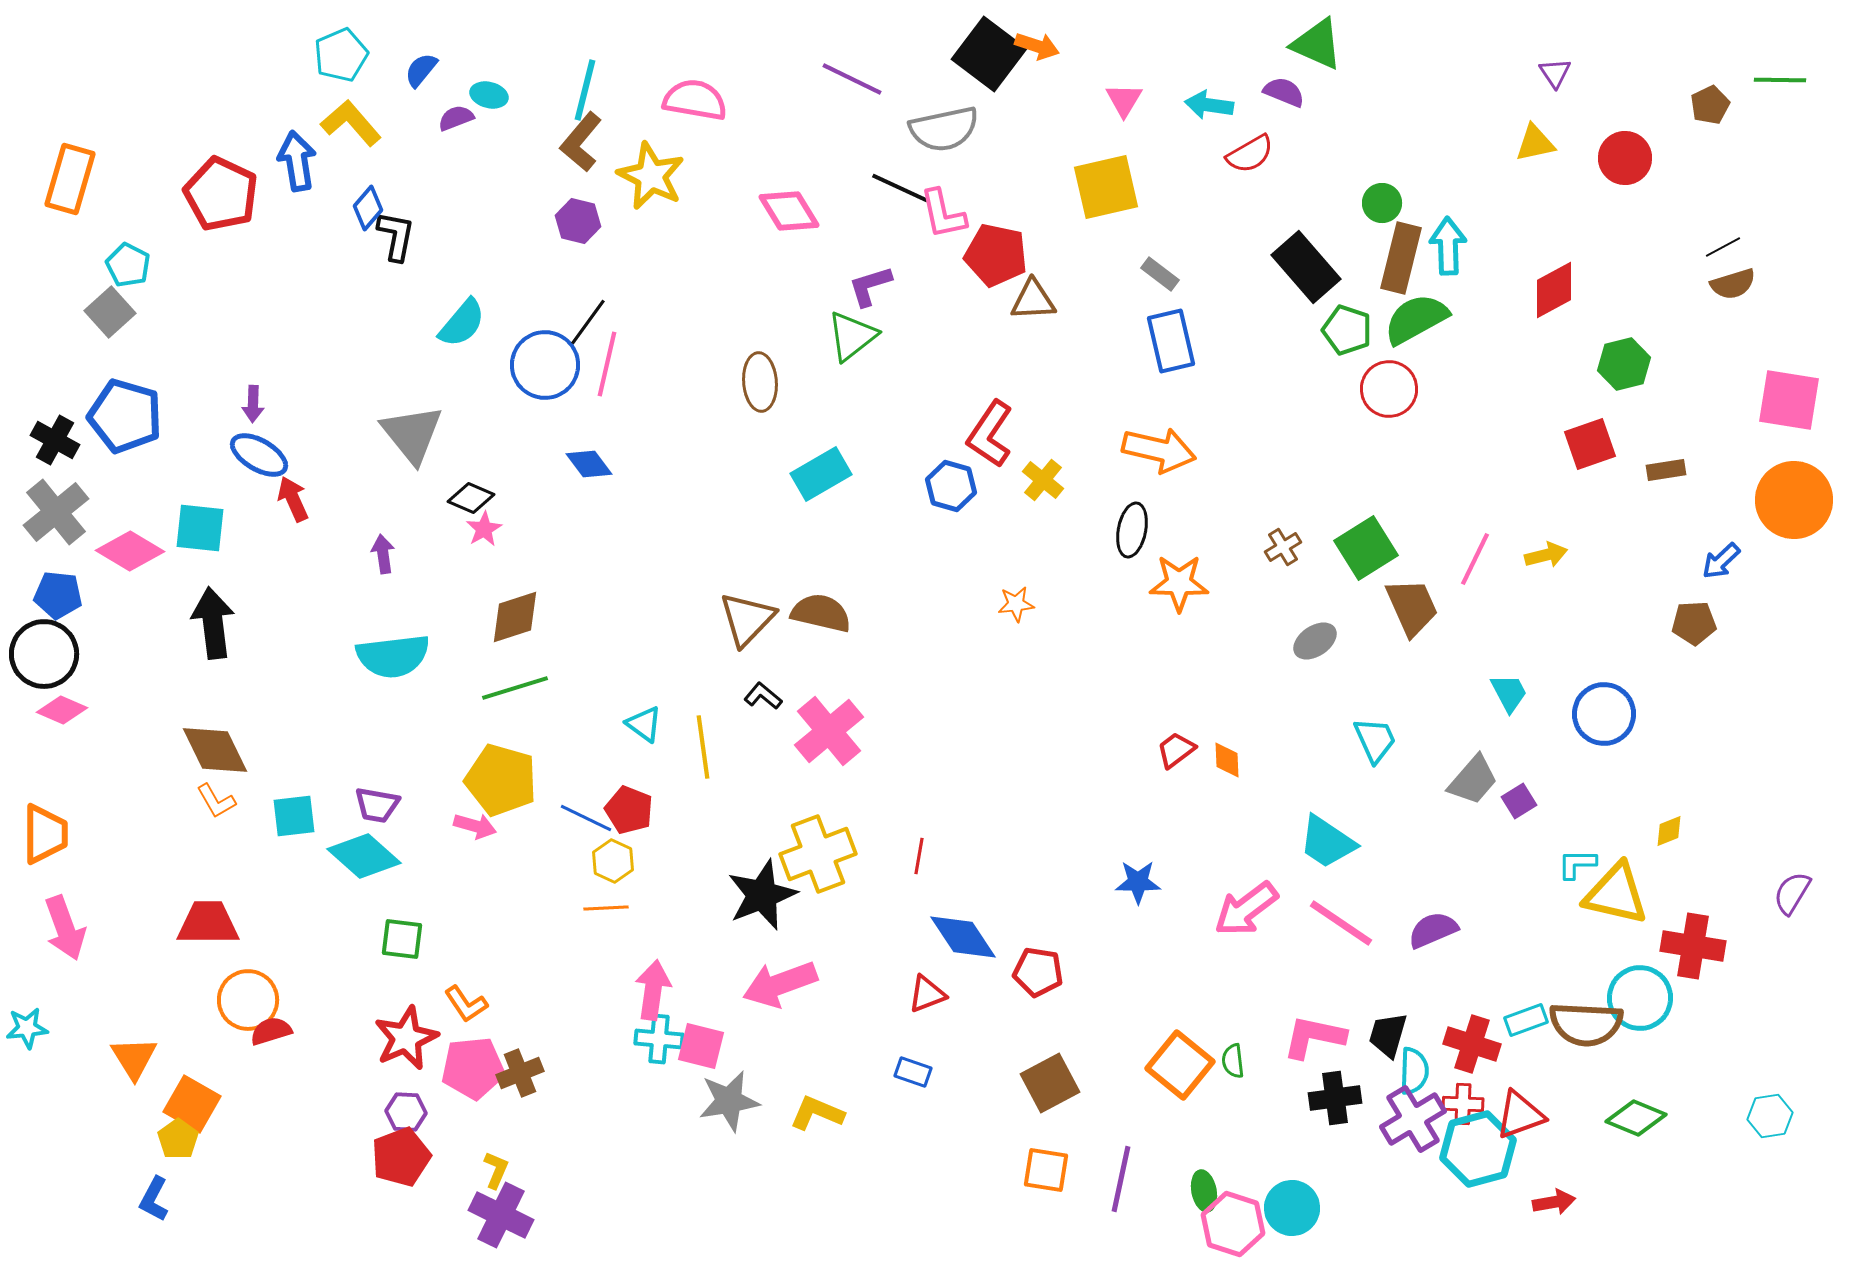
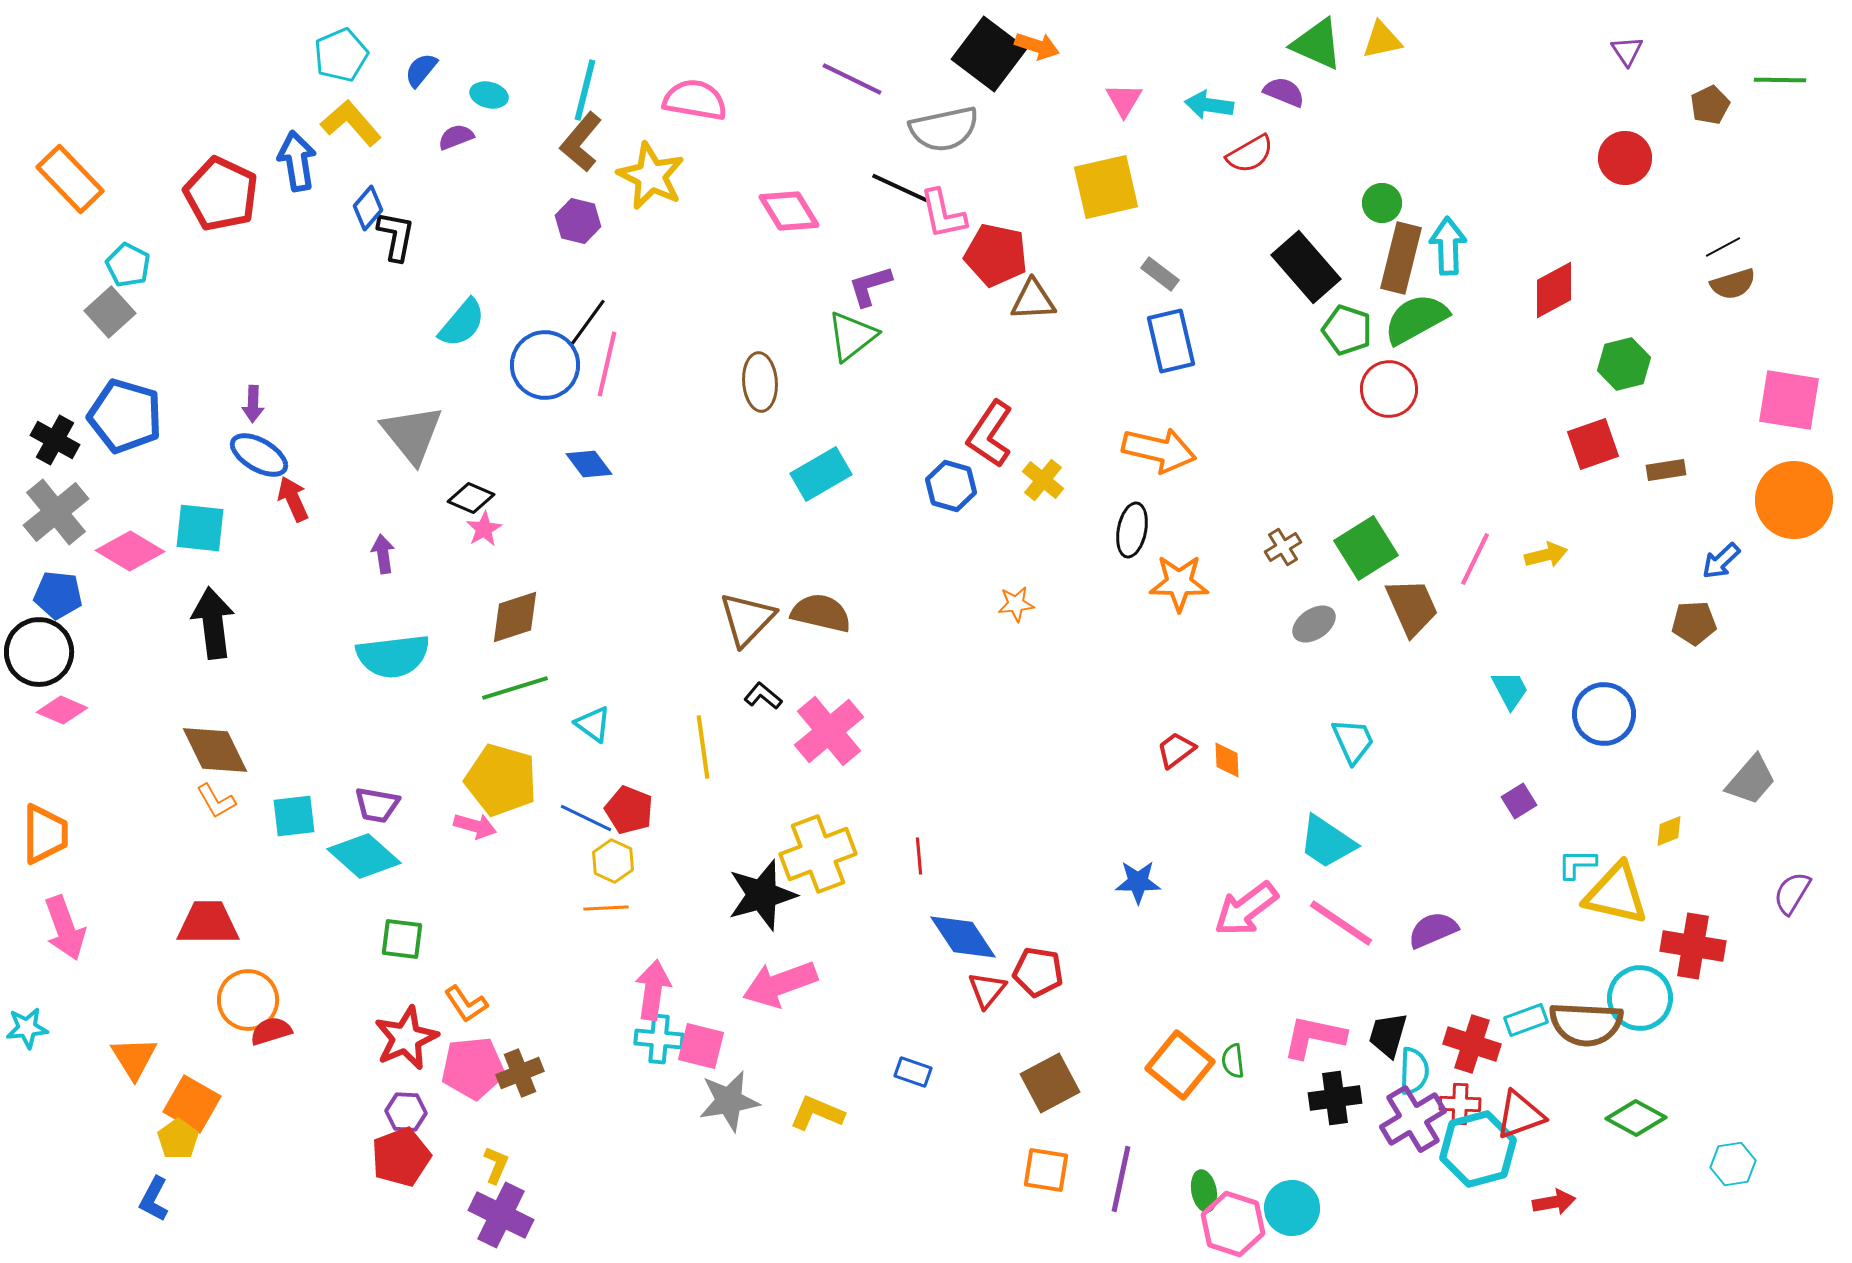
purple triangle at (1555, 73): moved 72 px right, 22 px up
purple semicircle at (456, 118): moved 19 px down
yellow triangle at (1535, 143): moved 153 px left, 103 px up
orange rectangle at (70, 179): rotated 60 degrees counterclockwise
red square at (1590, 444): moved 3 px right
gray ellipse at (1315, 641): moved 1 px left, 17 px up
black circle at (44, 654): moved 5 px left, 2 px up
cyan trapezoid at (1509, 693): moved 1 px right, 3 px up
cyan triangle at (644, 724): moved 51 px left
cyan trapezoid at (1375, 740): moved 22 px left, 1 px down
gray trapezoid at (1473, 780): moved 278 px right
red line at (919, 856): rotated 15 degrees counterclockwise
black star at (762, 895): rotated 6 degrees clockwise
red triangle at (927, 994): moved 60 px right, 4 px up; rotated 30 degrees counterclockwise
red cross at (1463, 1104): moved 3 px left
cyan hexagon at (1770, 1116): moved 37 px left, 48 px down
green diamond at (1636, 1118): rotated 6 degrees clockwise
yellow L-shape at (496, 1170): moved 5 px up
